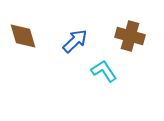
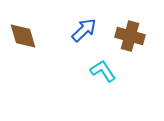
blue arrow: moved 9 px right, 11 px up
cyan L-shape: moved 1 px left
